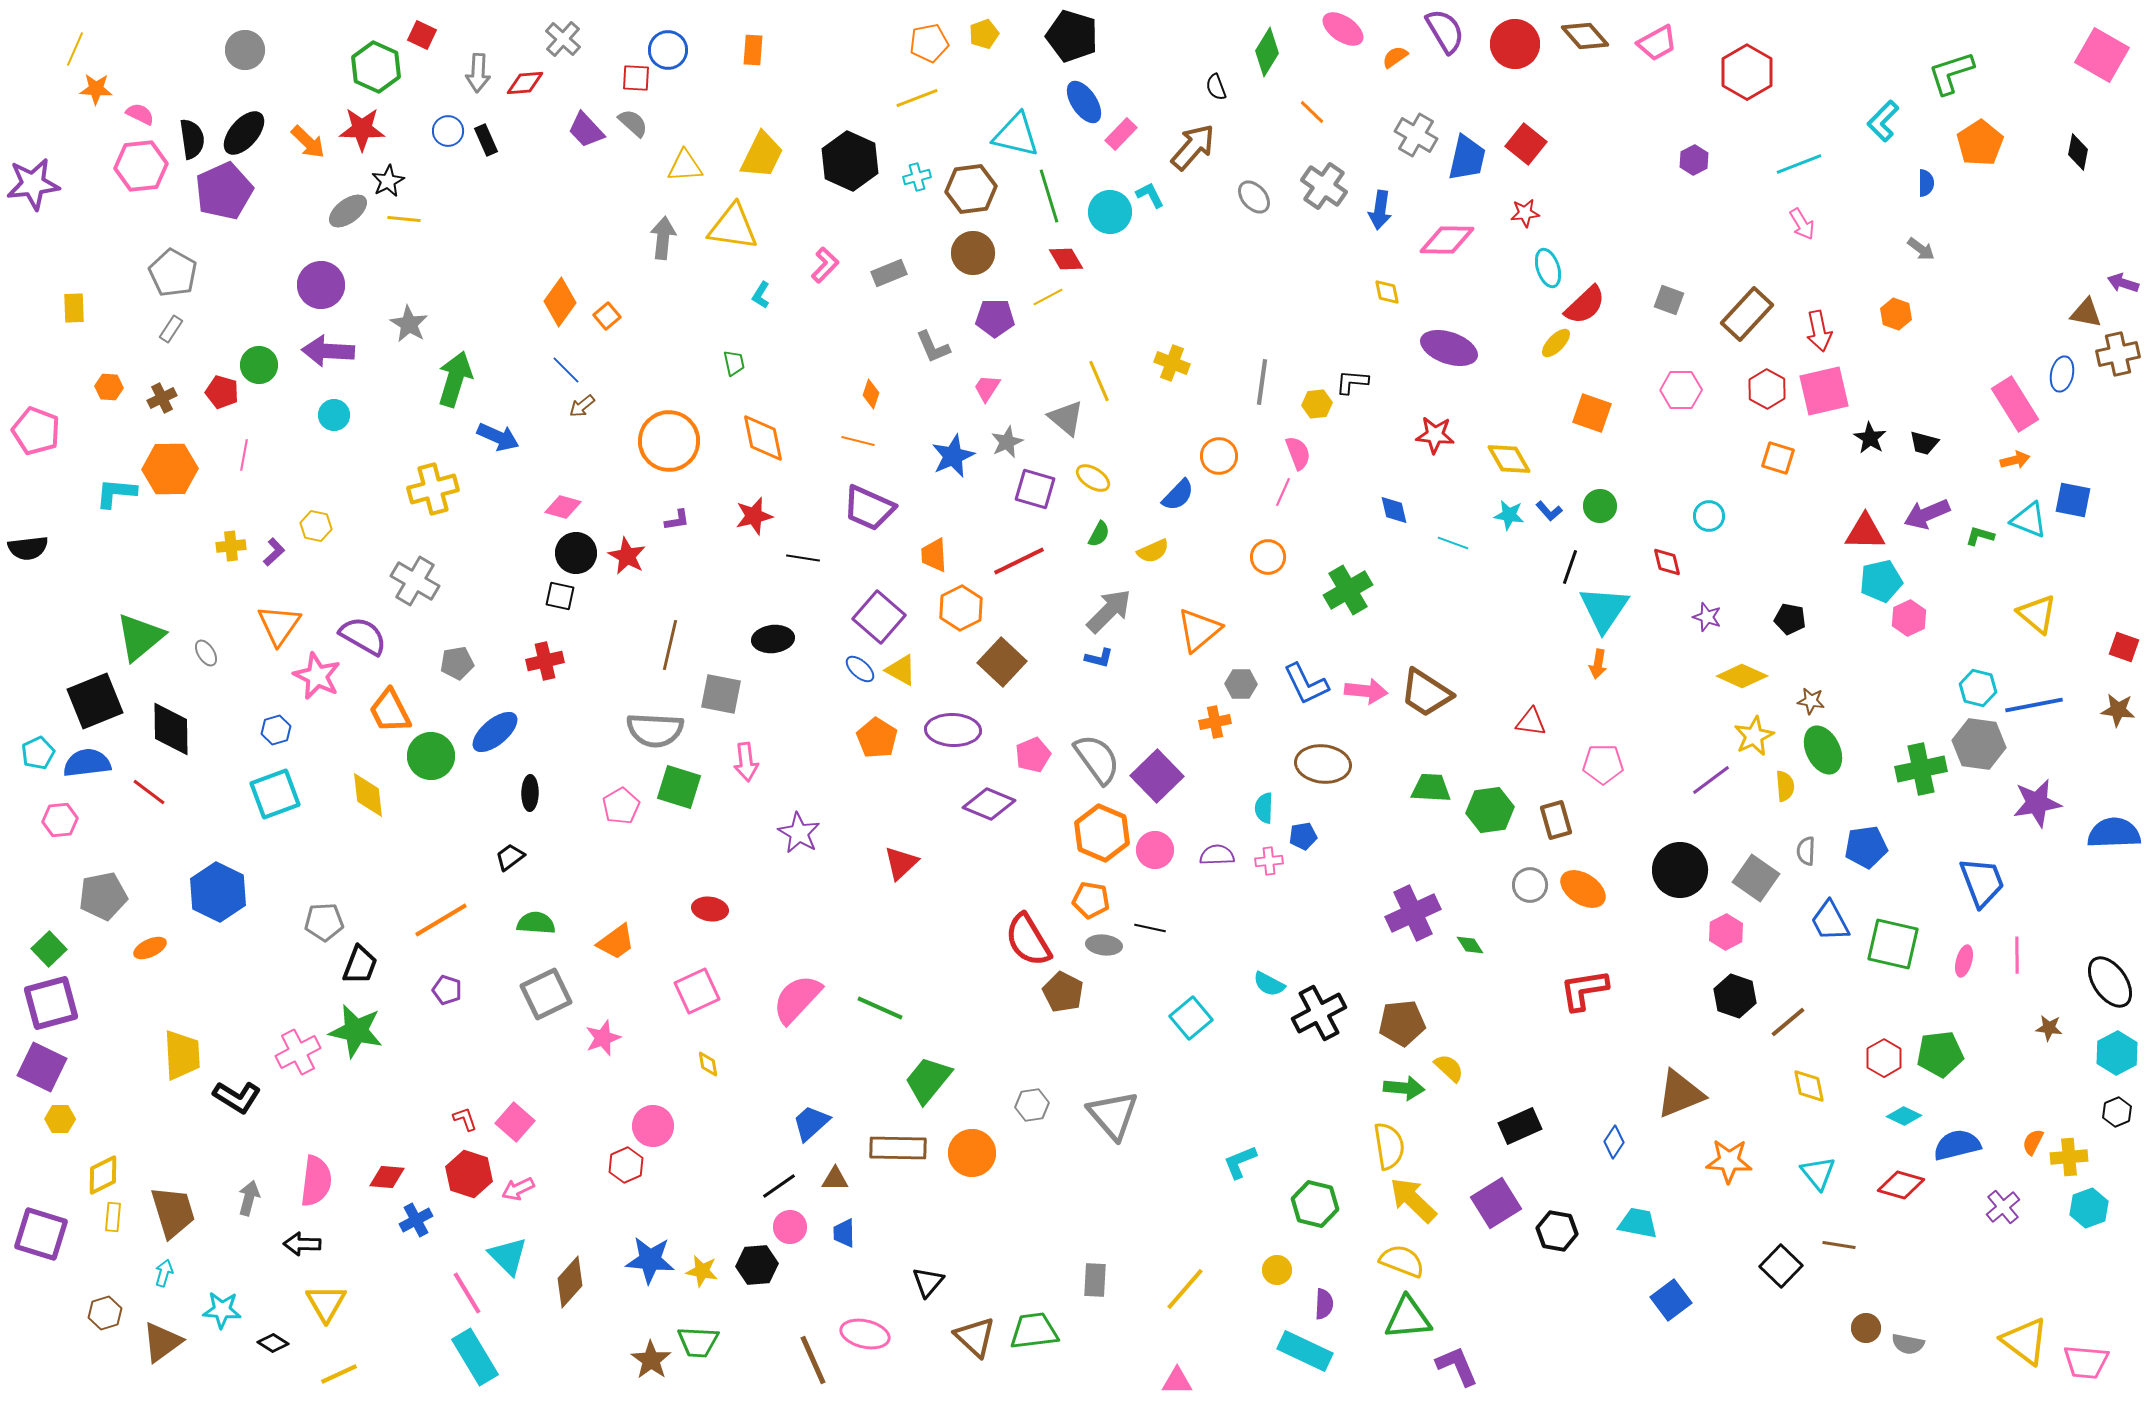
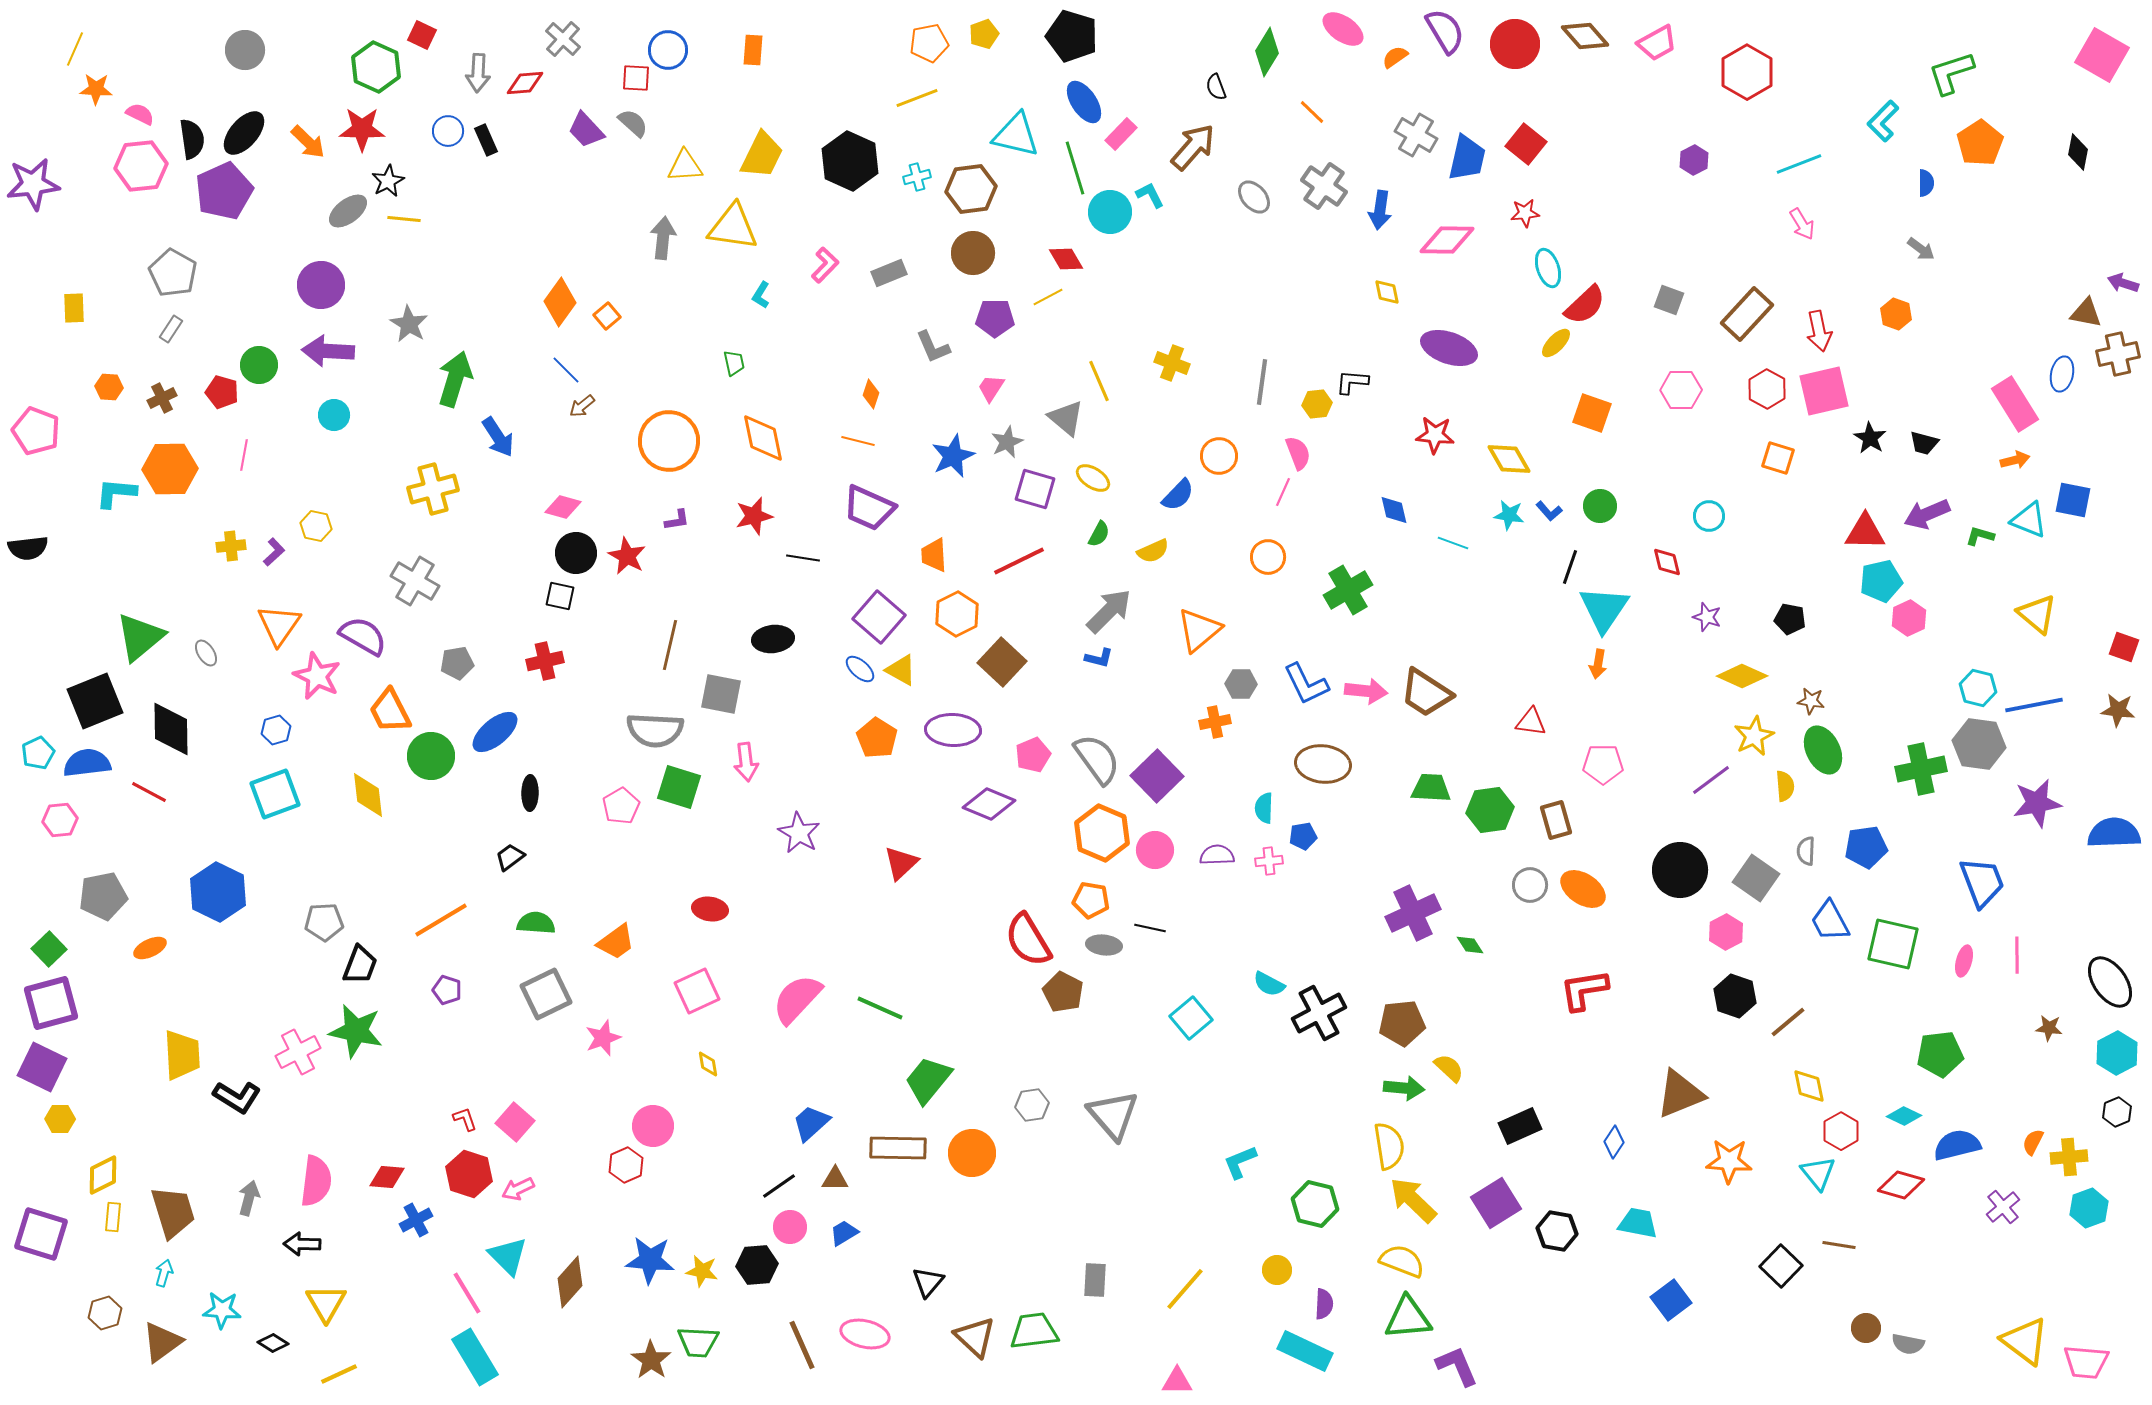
green line at (1049, 196): moved 26 px right, 28 px up
pink trapezoid at (987, 388): moved 4 px right
blue arrow at (498, 437): rotated 33 degrees clockwise
orange hexagon at (961, 608): moved 4 px left, 6 px down
red line at (149, 792): rotated 9 degrees counterclockwise
red hexagon at (1884, 1058): moved 43 px left, 73 px down
blue trapezoid at (844, 1233): rotated 60 degrees clockwise
brown line at (813, 1360): moved 11 px left, 15 px up
